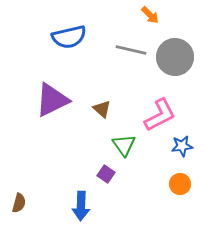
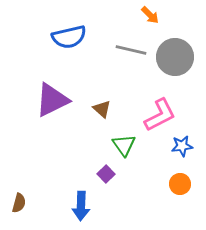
purple square: rotated 12 degrees clockwise
